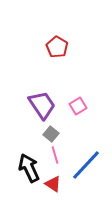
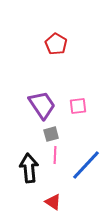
red pentagon: moved 1 px left, 3 px up
pink square: rotated 24 degrees clockwise
gray square: rotated 35 degrees clockwise
pink line: rotated 18 degrees clockwise
black arrow: rotated 20 degrees clockwise
red triangle: moved 18 px down
